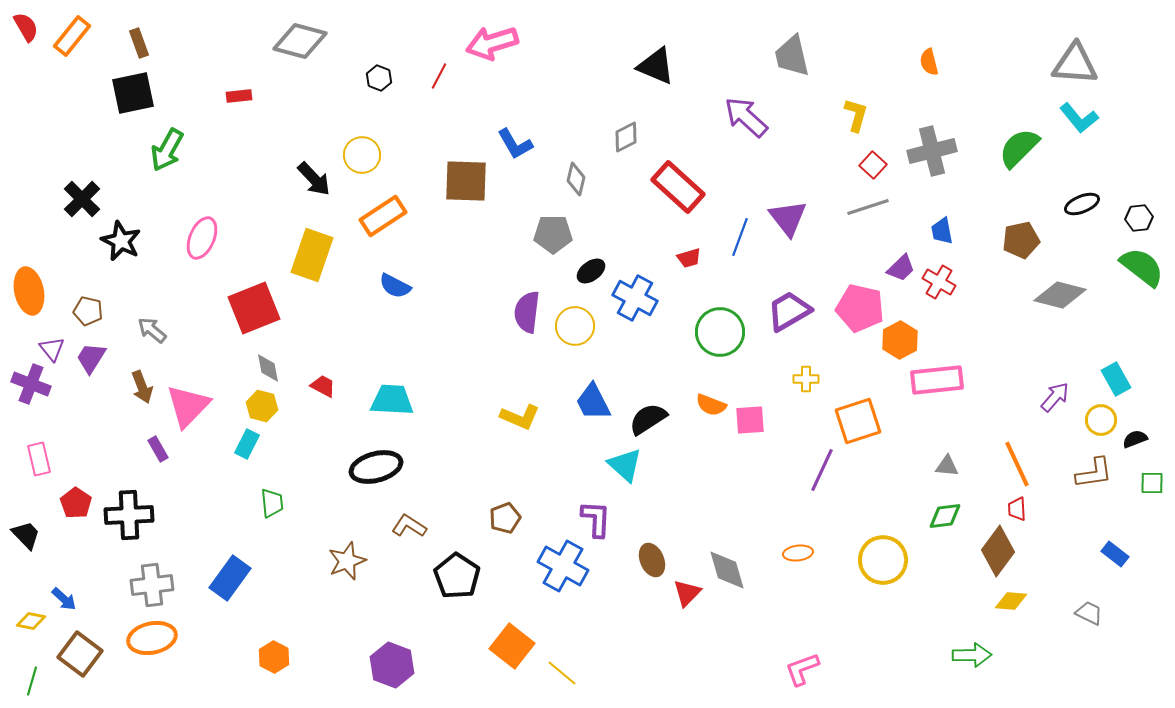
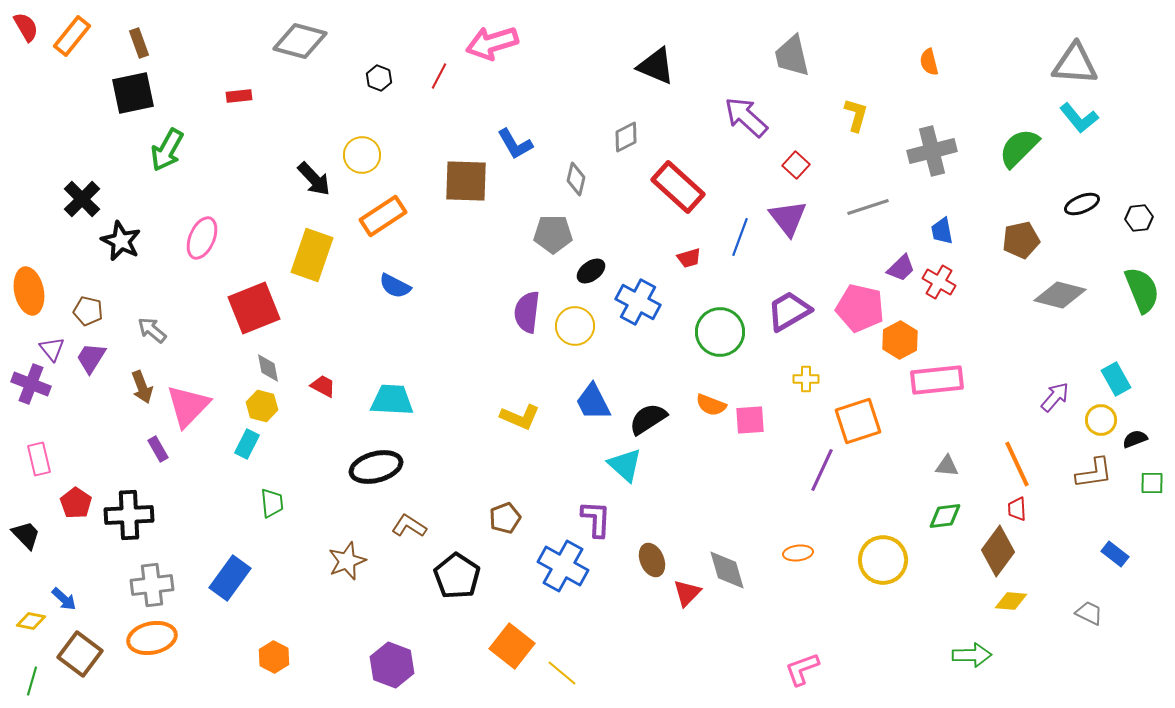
red square at (873, 165): moved 77 px left
green semicircle at (1142, 267): moved 23 px down; rotated 30 degrees clockwise
blue cross at (635, 298): moved 3 px right, 4 px down
